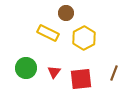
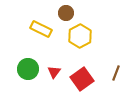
yellow rectangle: moved 7 px left, 4 px up
yellow hexagon: moved 4 px left, 2 px up
green circle: moved 2 px right, 1 px down
brown line: moved 2 px right
red square: moved 1 px right; rotated 30 degrees counterclockwise
